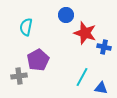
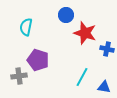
blue cross: moved 3 px right, 2 px down
purple pentagon: rotated 25 degrees counterclockwise
blue triangle: moved 3 px right, 1 px up
